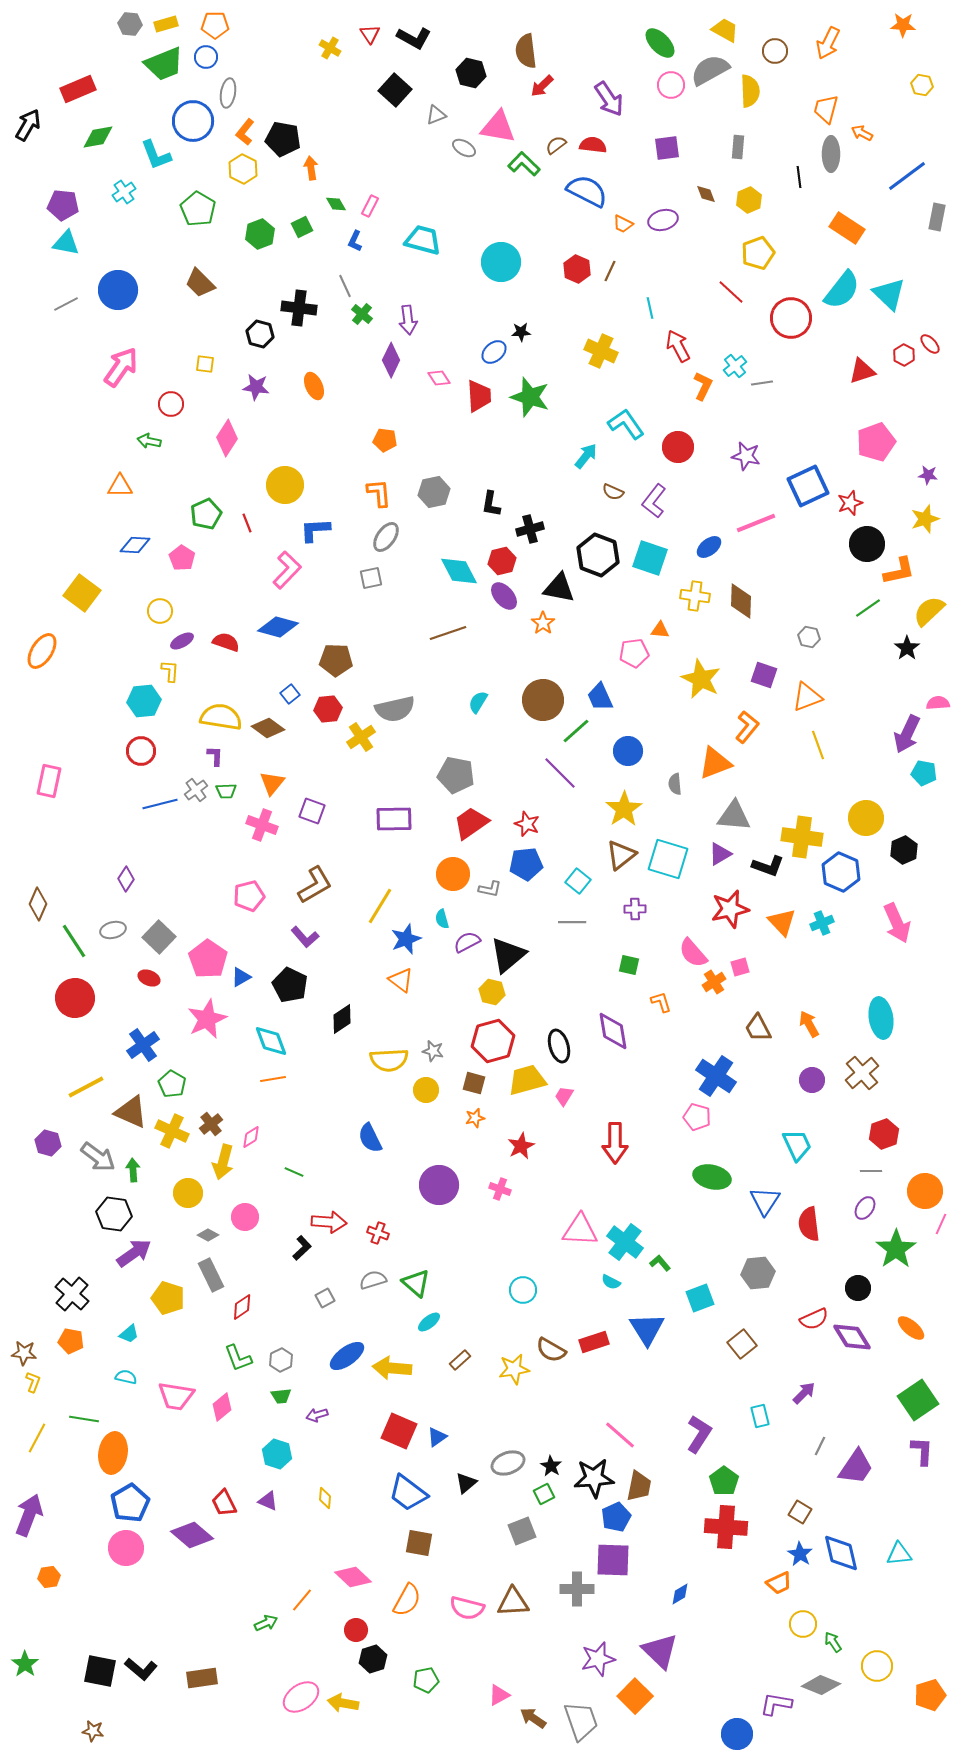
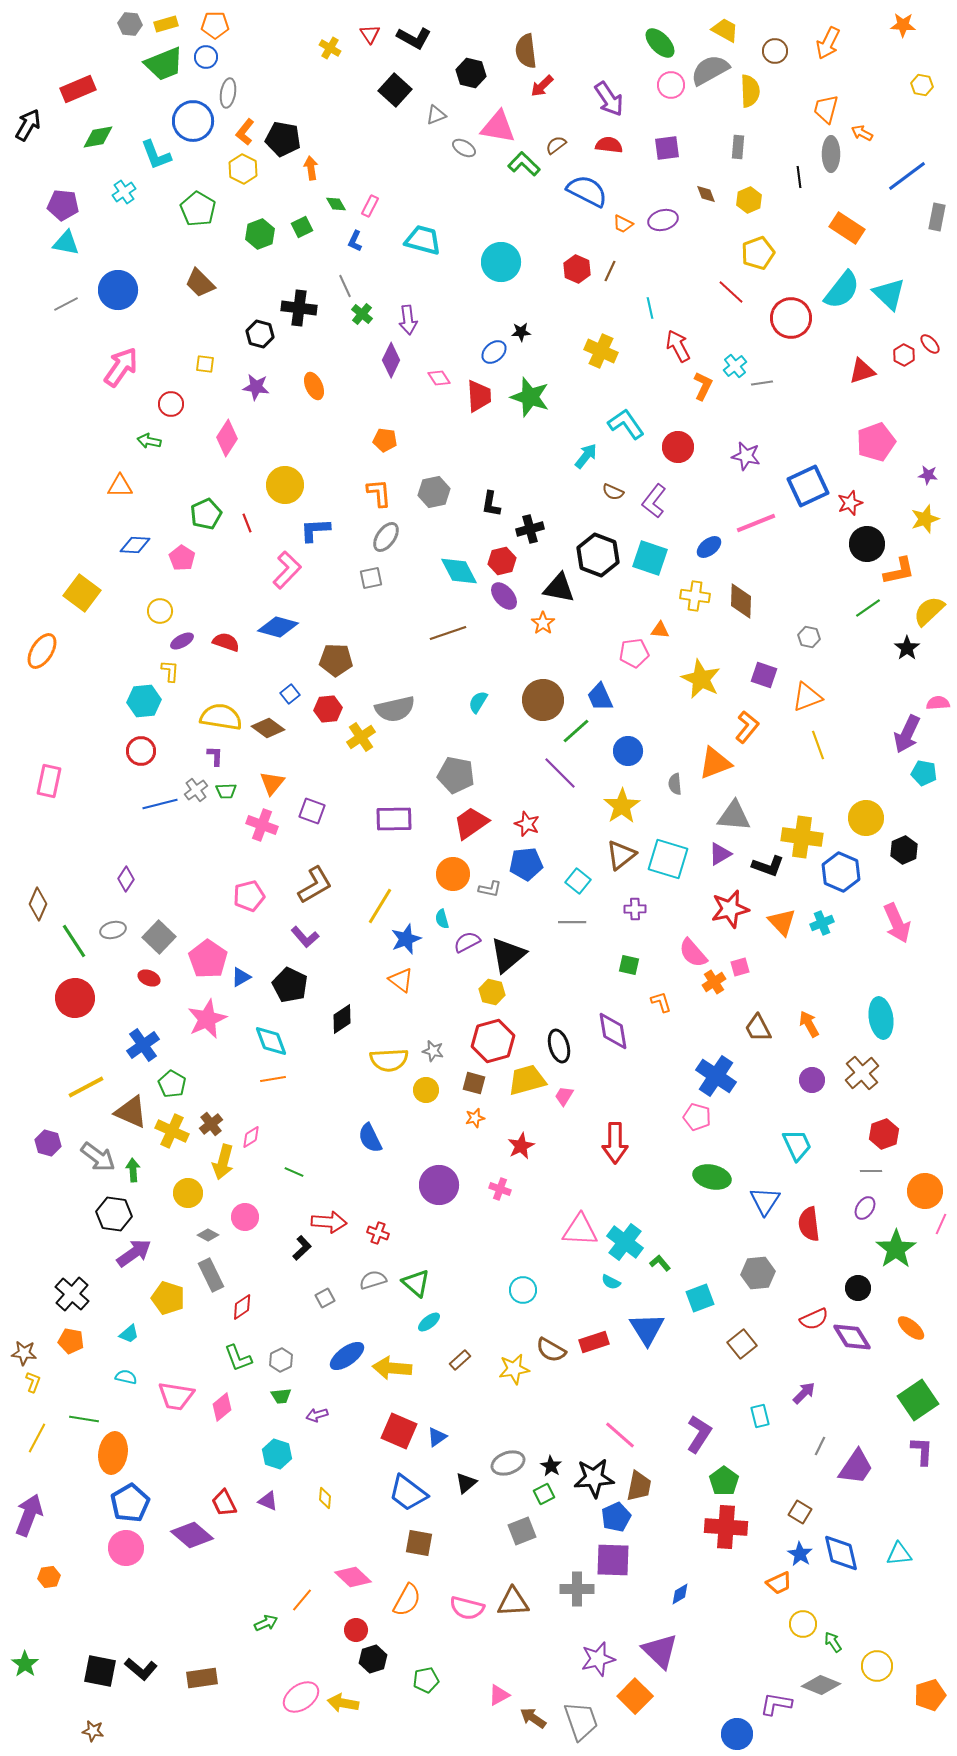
red semicircle at (593, 145): moved 16 px right
yellow star at (624, 809): moved 2 px left, 3 px up
